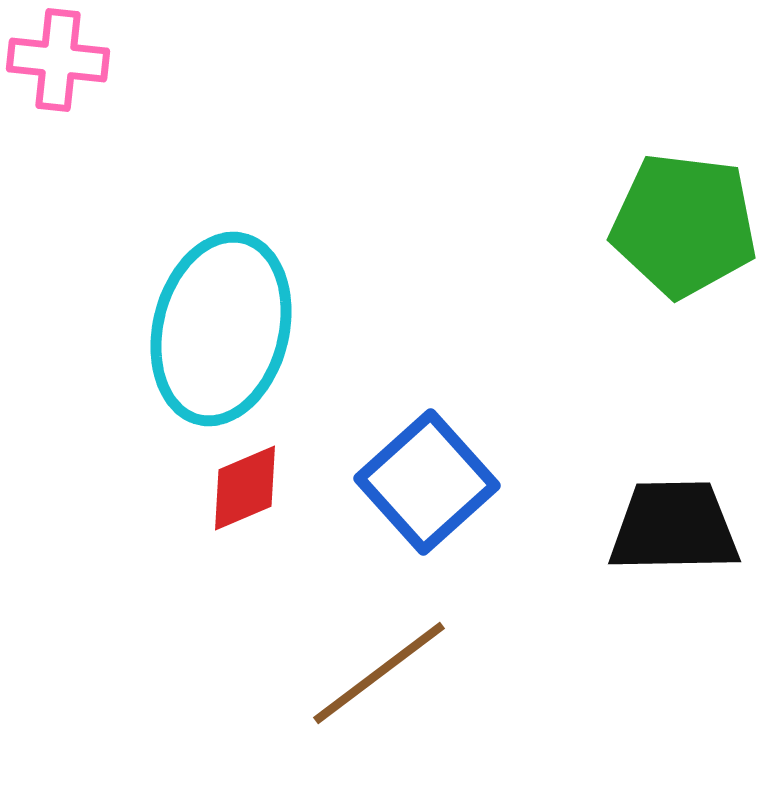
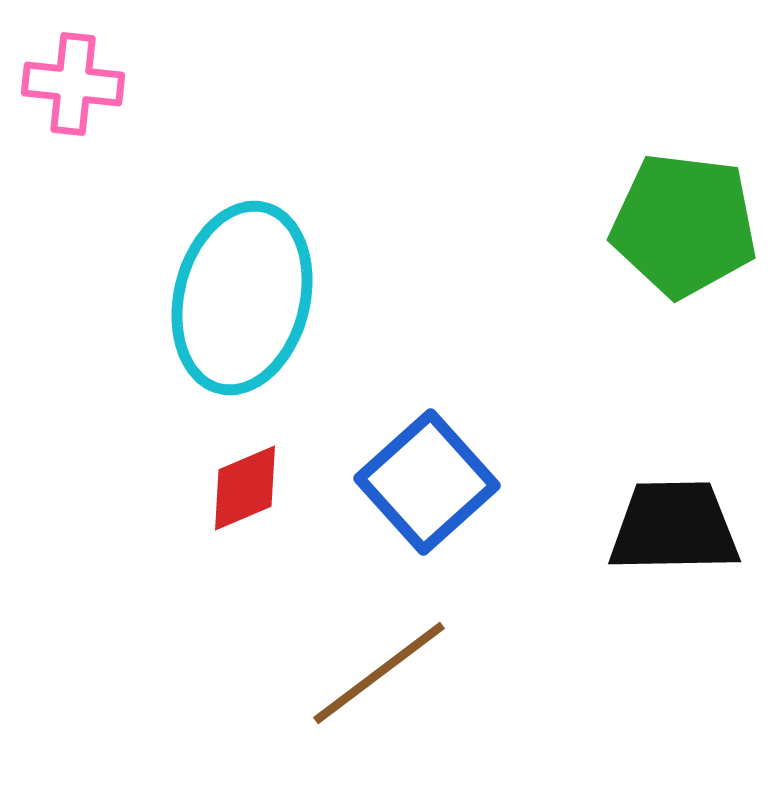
pink cross: moved 15 px right, 24 px down
cyan ellipse: moved 21 px right, 31 px up
